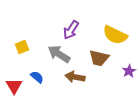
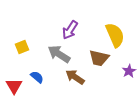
purple arrow: moved 1 px left
yellow semicircle: rotated 140 degrees counterclockwise
brown arrow: rotated 24 degrees clockwise
